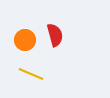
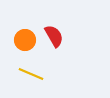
red semicircle: moved 1 px left, 1 px down; rotated 15 degrees counterclockwise
